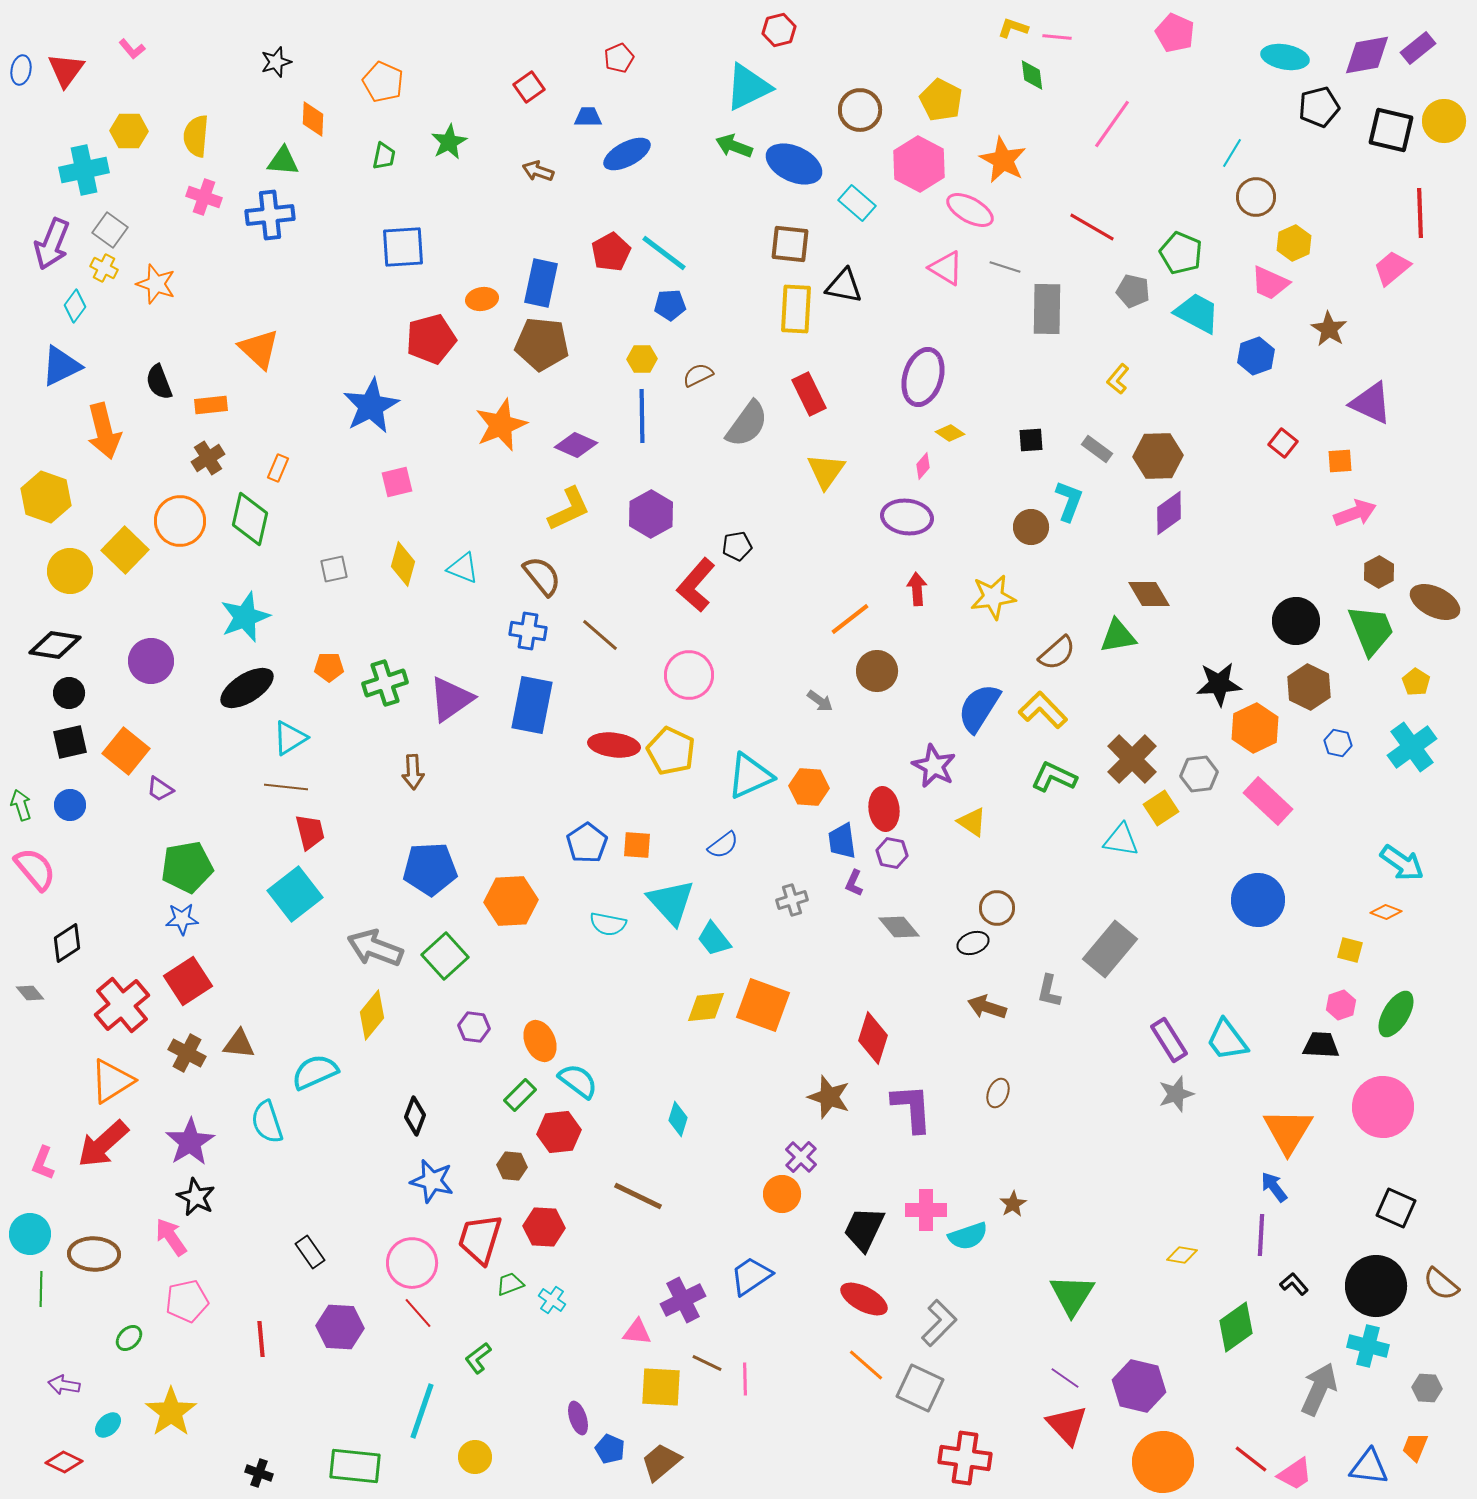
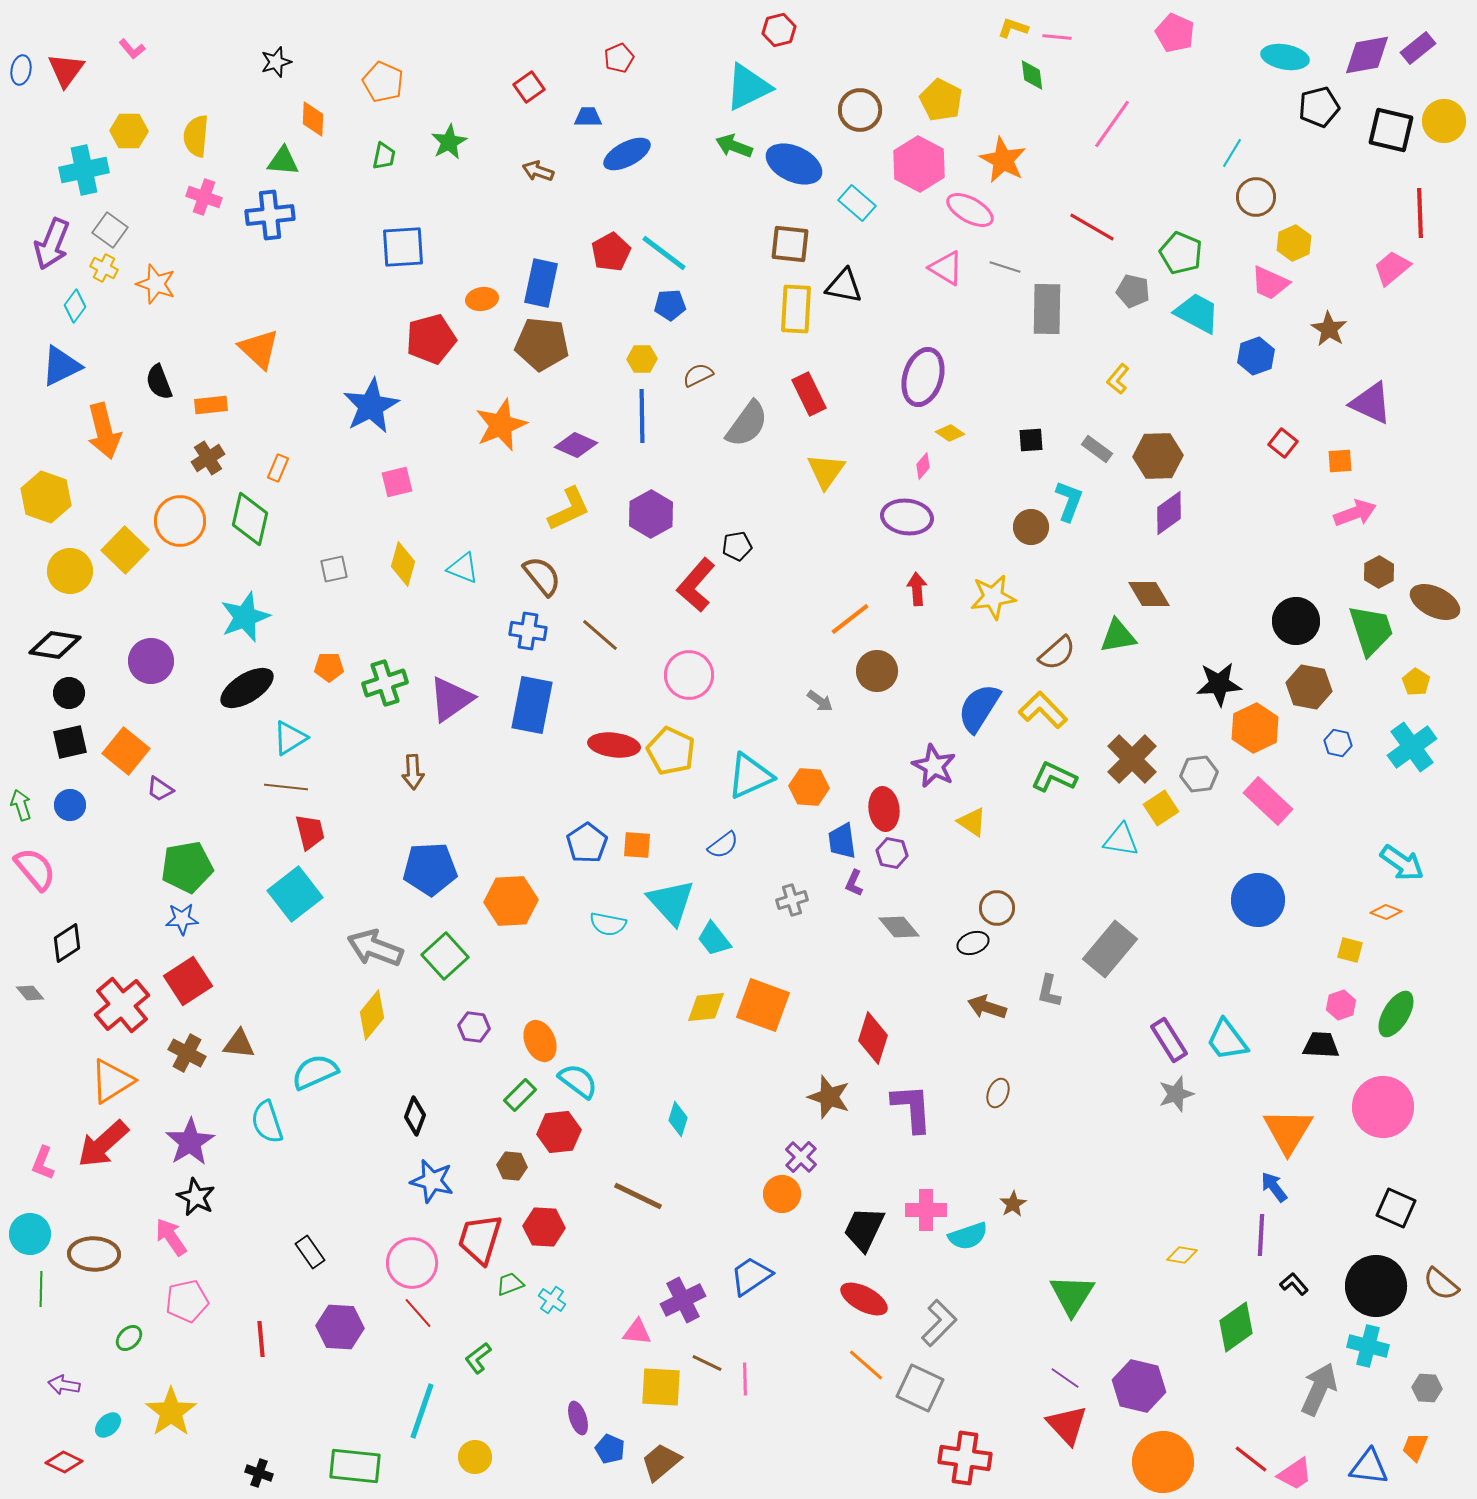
green trapezoid at (1371, 630): rotated 4 degrees clockwise
brown hexagon at (1309, 687): rotated 15 degrees counterclockwise
